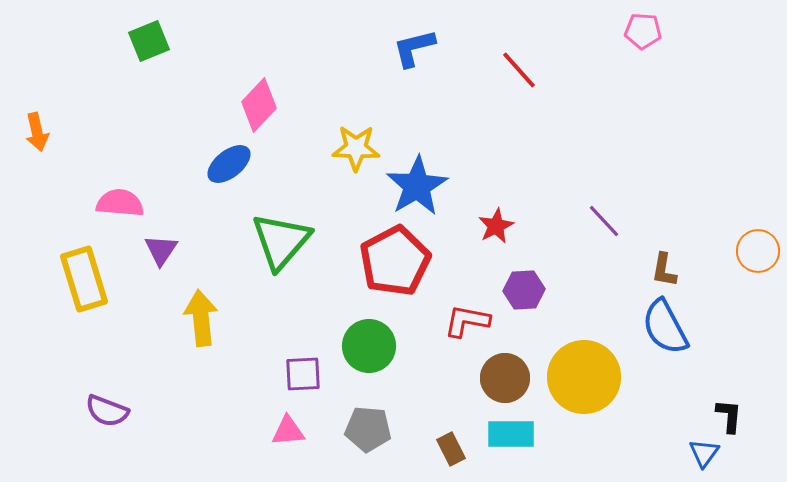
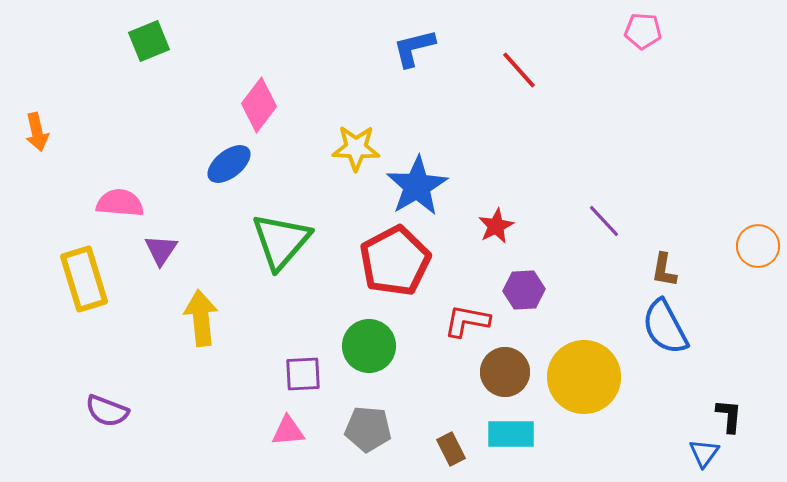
pink diamond: rotated 6 degrees counterclockwise
orange circle: moved 5 px up
brown circle: moved 6 px up
